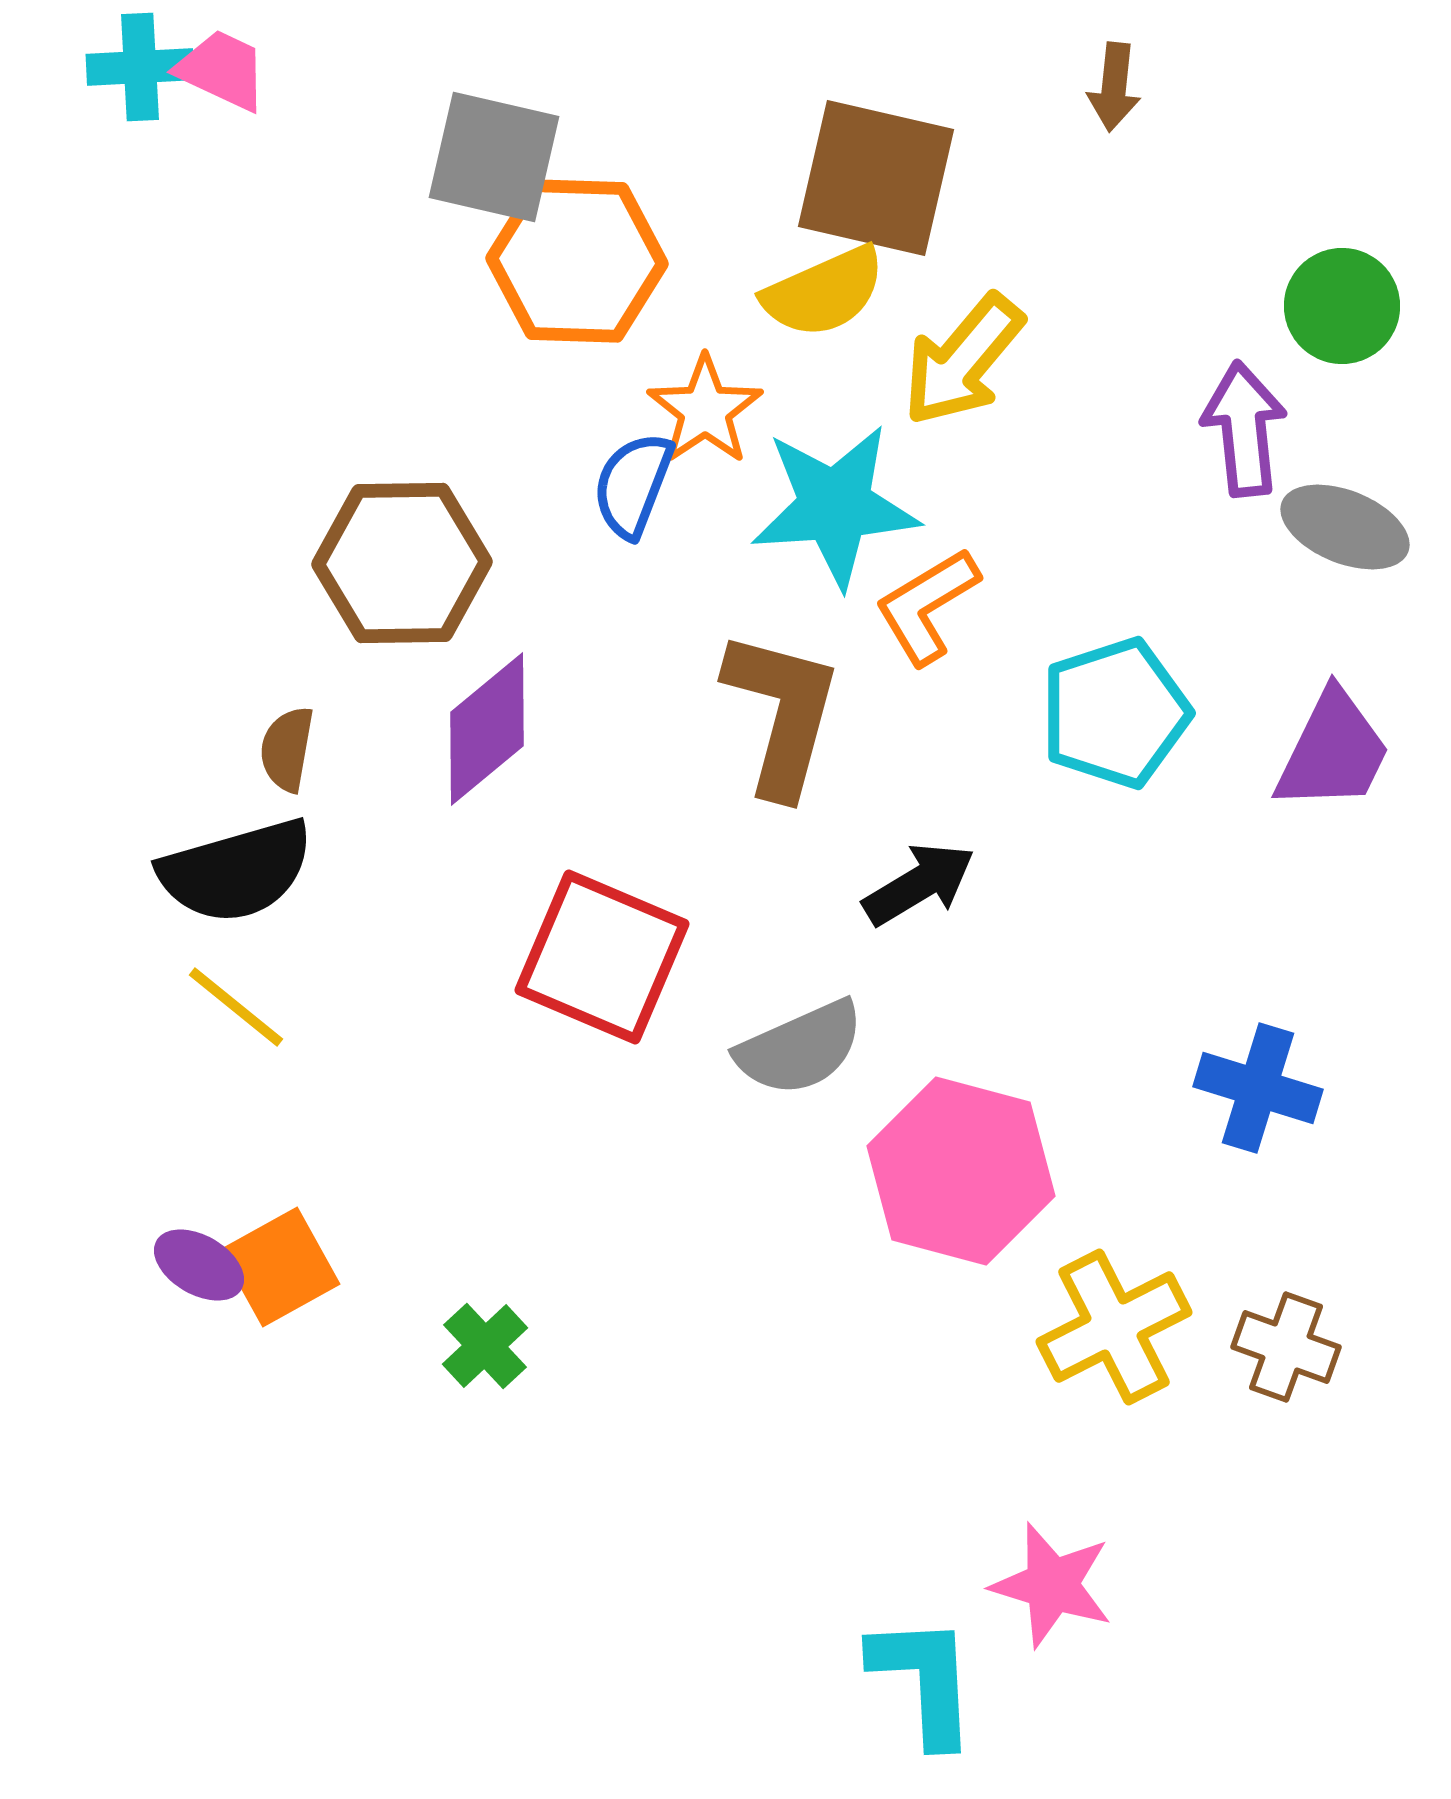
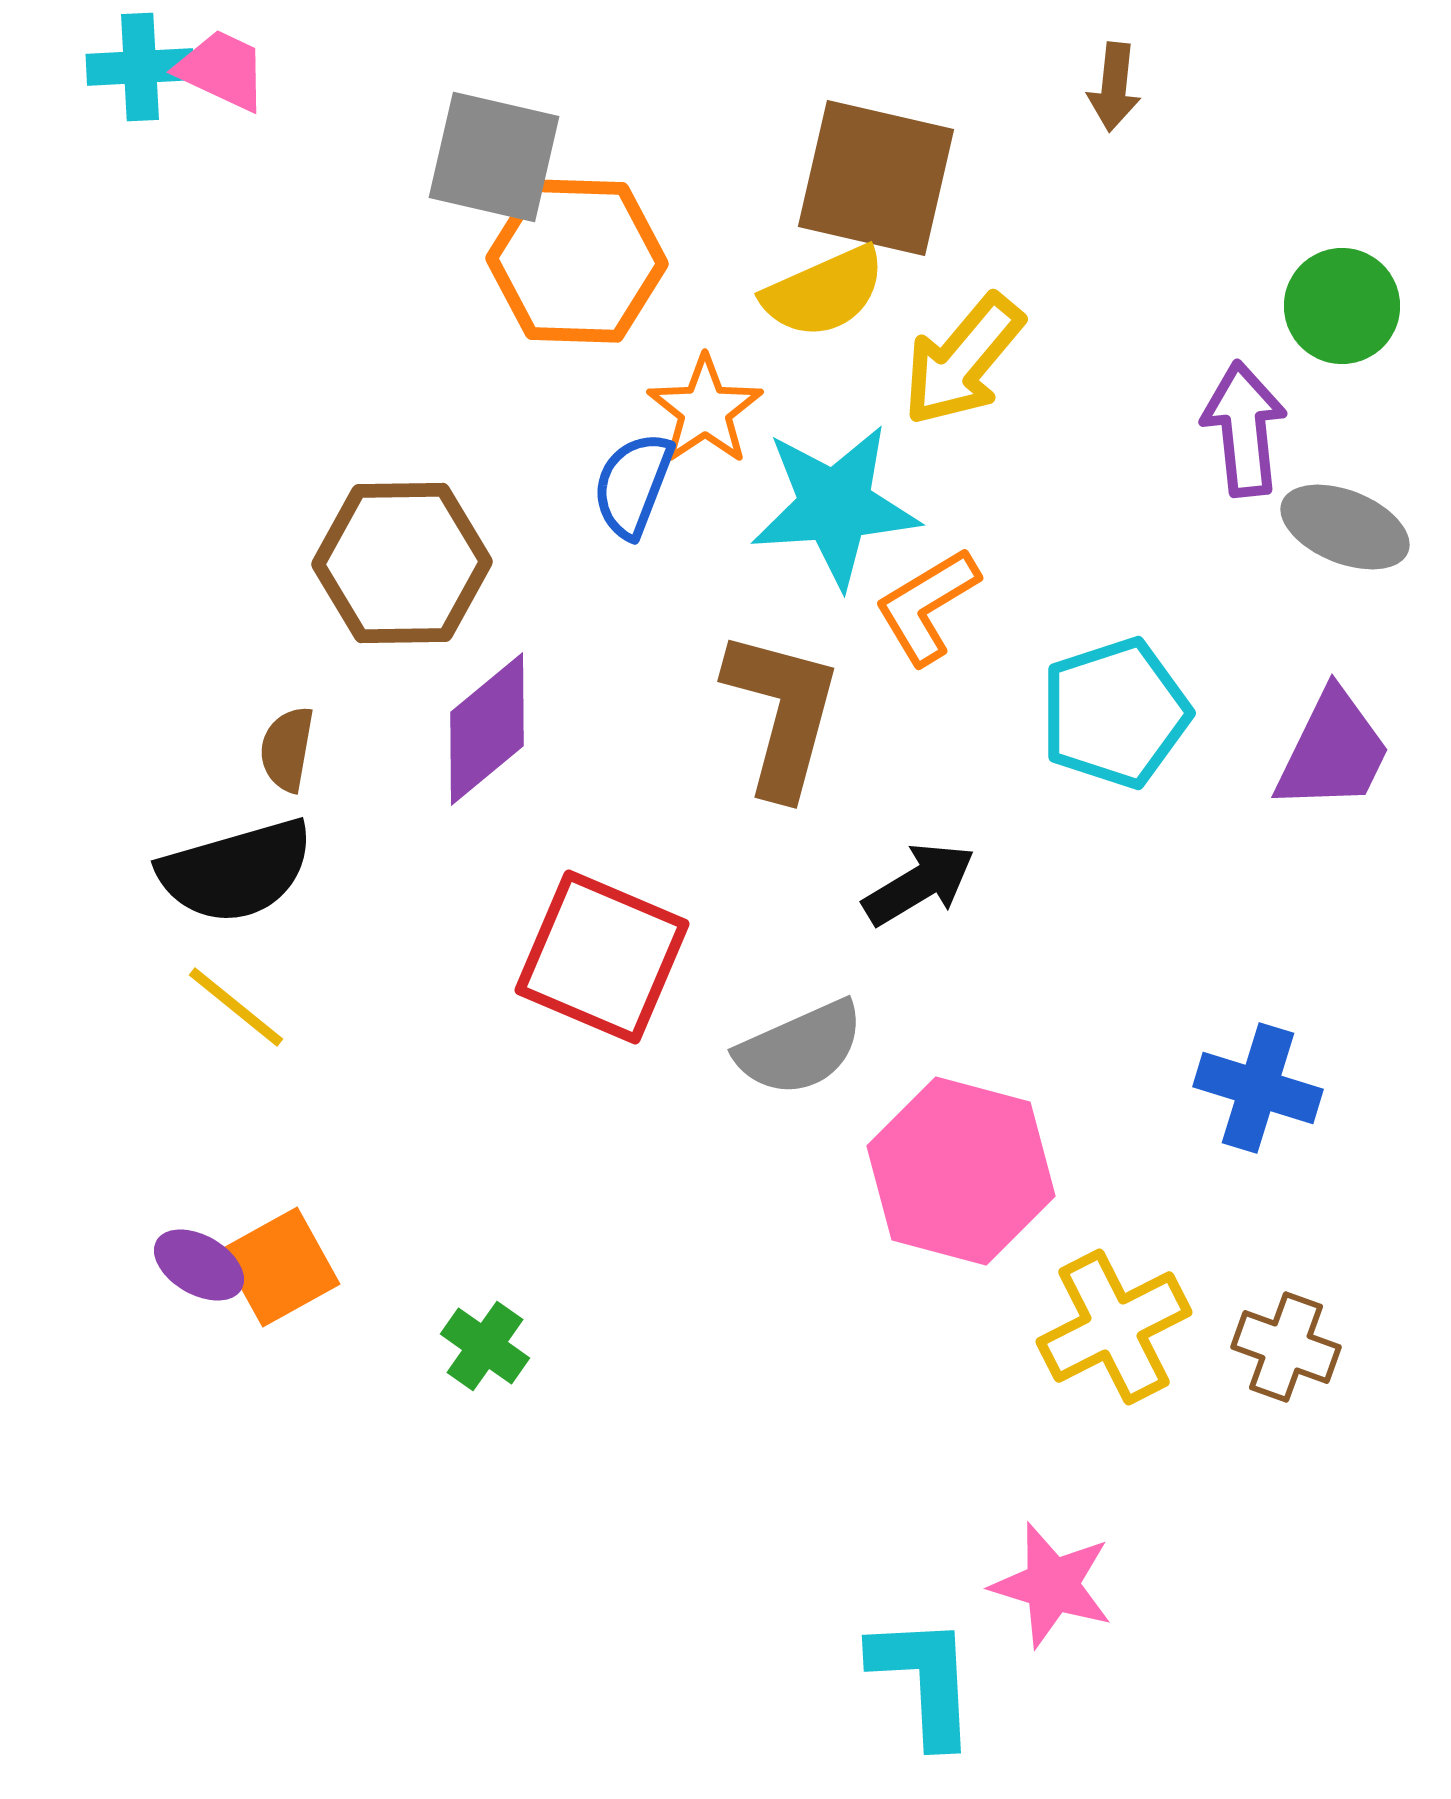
green cross: rotated 12 degrees counterclockwise
